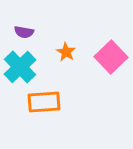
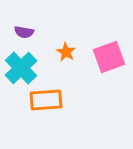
pink square: moved 2 px left; rotated 24 degrees clockwise
cyan cross: moved 1 px right, 1 px down
orange rectangle: moved 2 px right, 2 px up
